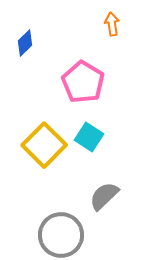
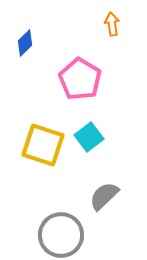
pink pentagon: moved 3 px left, 3 px up
cyan square: rotated 20 degrees clockwise
yellow square: moved 1 px left; rotated 27 degrees counterclockwise
